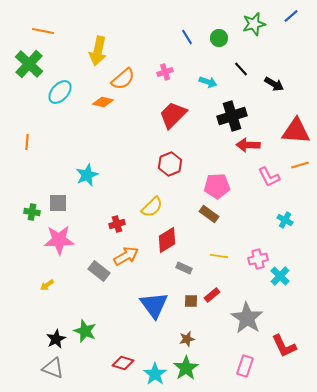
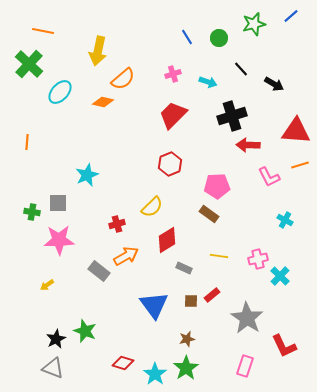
pink cross at (165, 72): moved 8 px right, 2 px down
